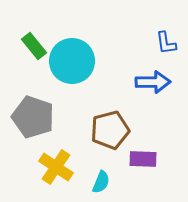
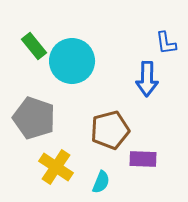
blue arrow: moved 6 px left, 3 px up; rotated 92 degrees clockwise
gray pentagon: moved 1 px right, 1 px down
